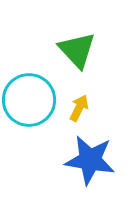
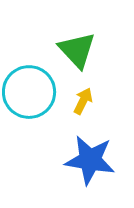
cyan circle: moved 8 px up
yellow arrow: moved 4 px right, 7 px up
